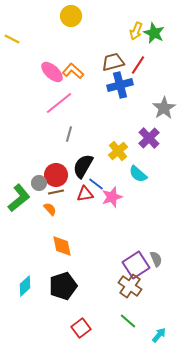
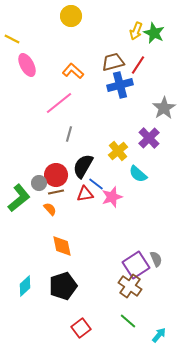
pink ellipse: moved 25 px left, 7 px up; rotated 20 degrees clockwise
